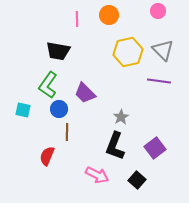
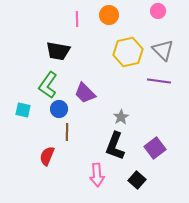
pink arrow: rotated 60 degrees clockwise
